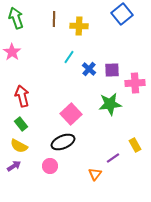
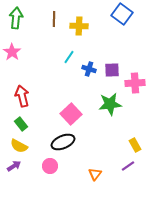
blue square: rotated 15 degrees counterclockwise
green arrow: rotated 25 degrees clockwise
blue cross: rotated 24 degrees counterclockwise
purple line: moved 15 px right, 8 px down
